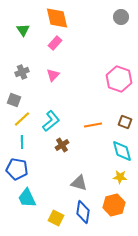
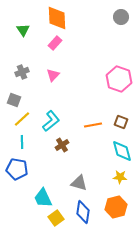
orange diamond: rotated 10 degrees clockwise
brown square: moved 4 px left
cyan trapezoid: moved 16 px right
orange hexagon: moved 2 px right, 2 px down
yellow square: rotated 28 degrees clockwise
